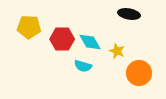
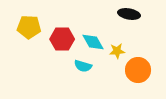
cyan diamond: moved 3 px right
yellow star: rotated 28 degrees counterclockwise
orange circle: moved 1 px left, 3 px up
